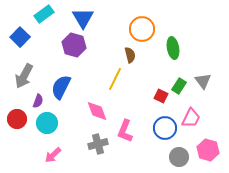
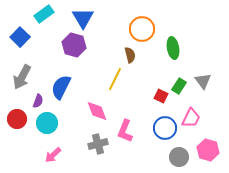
gray arrow: moved 2 px left, 1 px down
